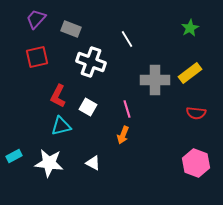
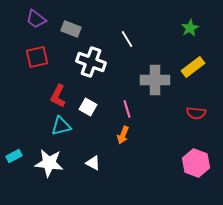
purple trapezoid: rotated 95 degrees counterclockwise
yellow rectangle: moved 3 px right, 6 px up
